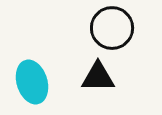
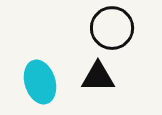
cyan ellipse: moved 8 px right
